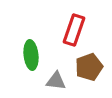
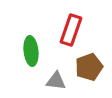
red rectangle: moved 3 px left
green ellipse: moved 4 px up
